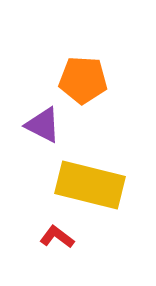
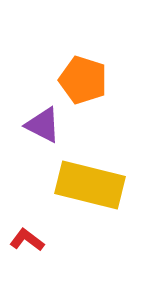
orange pentagon: rotated 15 degrees clockwise
red L-shape: moved 30 px left, 3 px down
